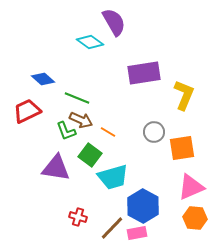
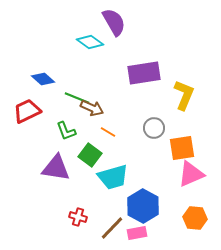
brown arrow: moved 11 px right, 12 px up
gray circle: moved 4 px up
pink triangle: moved 13 px up
